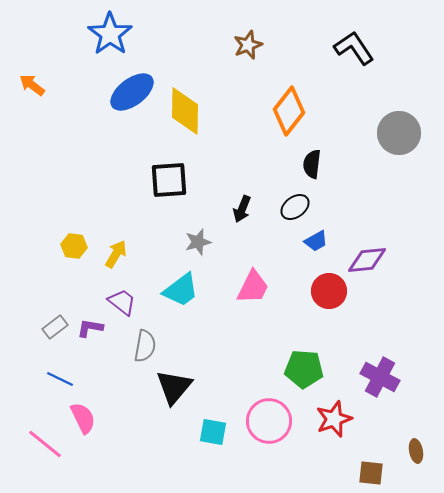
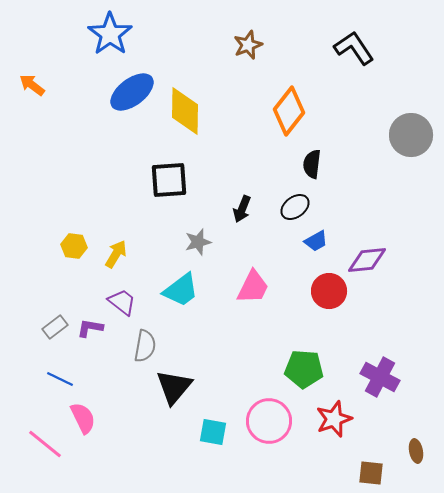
gray circle: moved 12 px right, 2 px down
